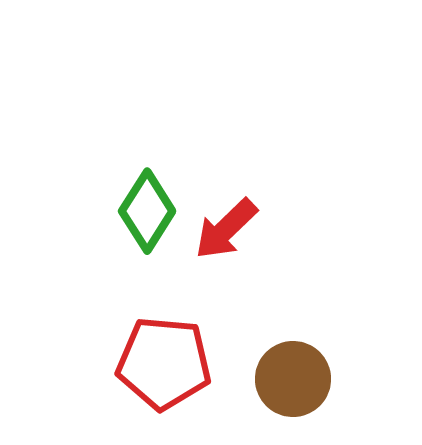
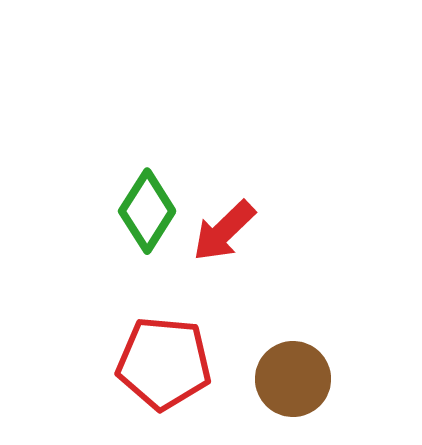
red arrow: moved 2 px left, 2 px down
